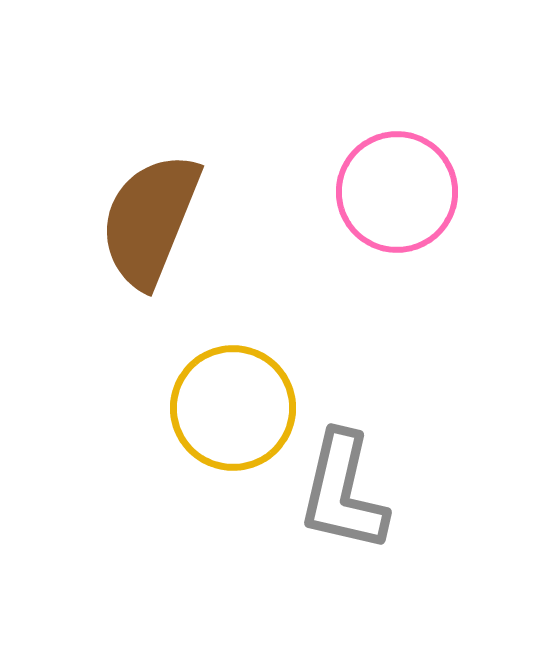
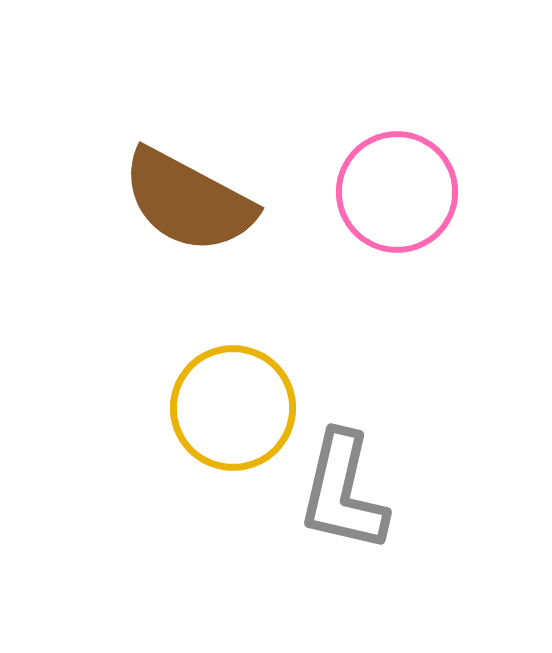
brown semicircle: moved 38 px right, 19 px up; rotated 84 degrees counterclockwise
